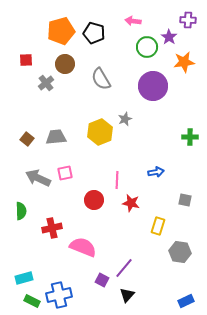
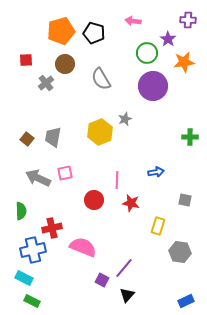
purple star: moved 1 px left, 2 px down
green circle: moved 6 px down
gray trapezoid: moved 3 px left; rotated 75 degrees counterclockwise
cyan rectangle: rotated 42 degrees clockwise
blue cross: moved 26 px left, 45 px up
